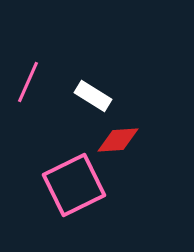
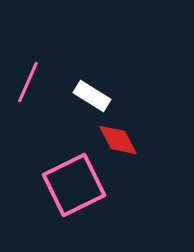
white rectangle: moved 1 px left
red diamond: rotated 66 degrees clockwise
